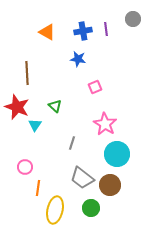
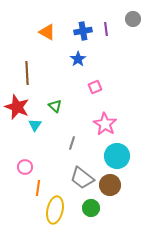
blue star: rotated 28 degrees clockwise
cyan circle: moved 2 px down
